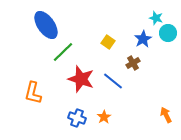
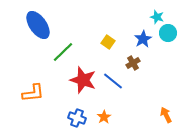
cyan star: moved 1 px right, 1 px up
blue ellipse: moved 8 px left
red star: moved 2 px right, 1 px down
orange L-shape: rotated 110 degrees counterclockwise
